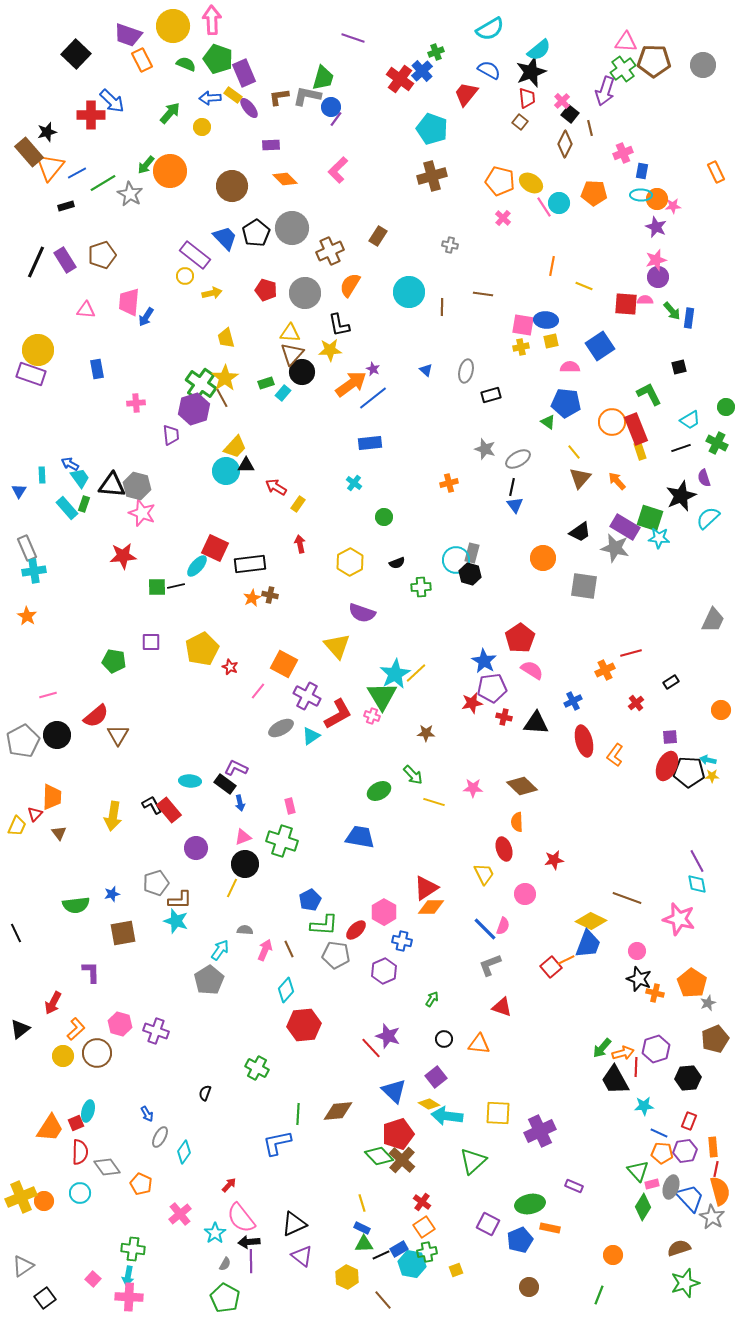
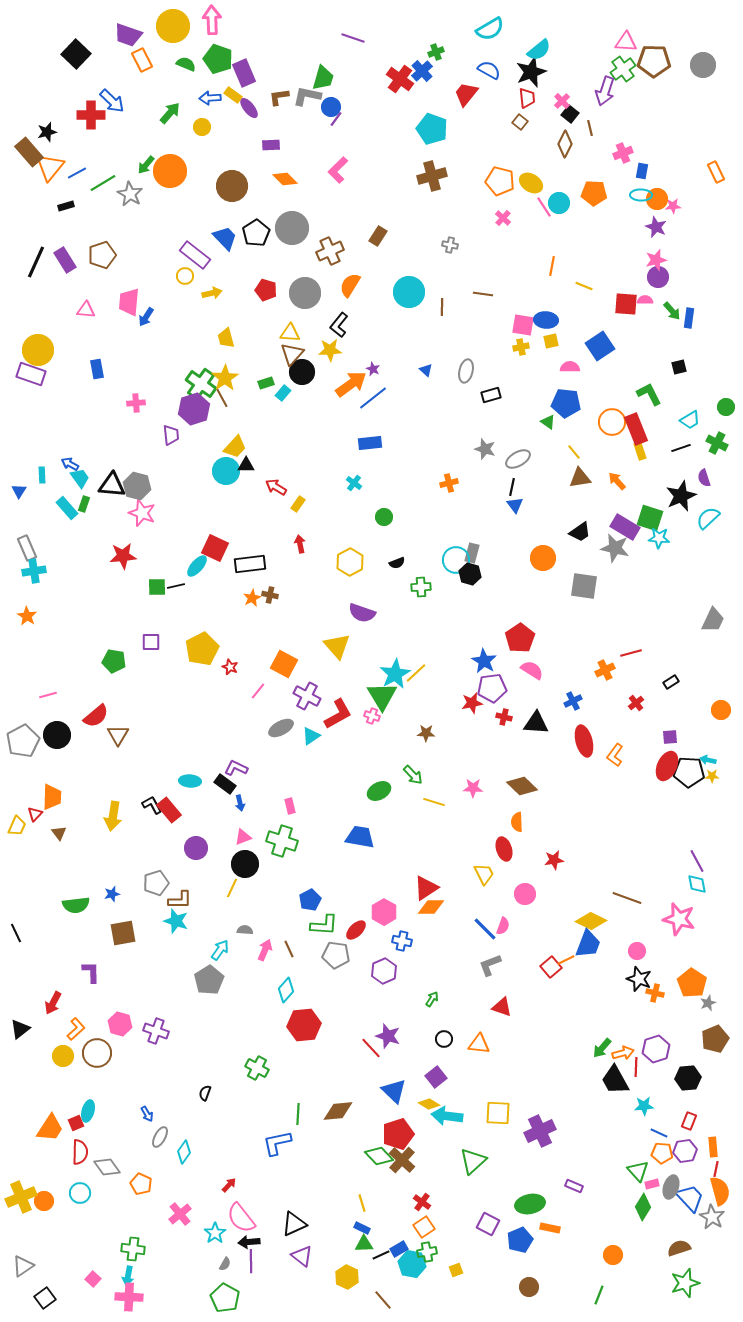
black L-shape at (339, 325): rotated 50 degrees clockwise
brown triangle at (580, 478): rotated 40 degrees clockwise
